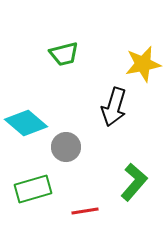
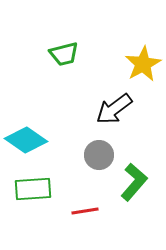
yellow star: rotated 18 degrees counterclockwise
black arrow: moved 2 px down; rotated 36 degrees clockwise
cyan diamond: moved 17 px down; rotated 6 degrees counterclockwise
gray circle: moved 33 px right, 8 px down
green rectangle: rotated 12 degrees clockwise
